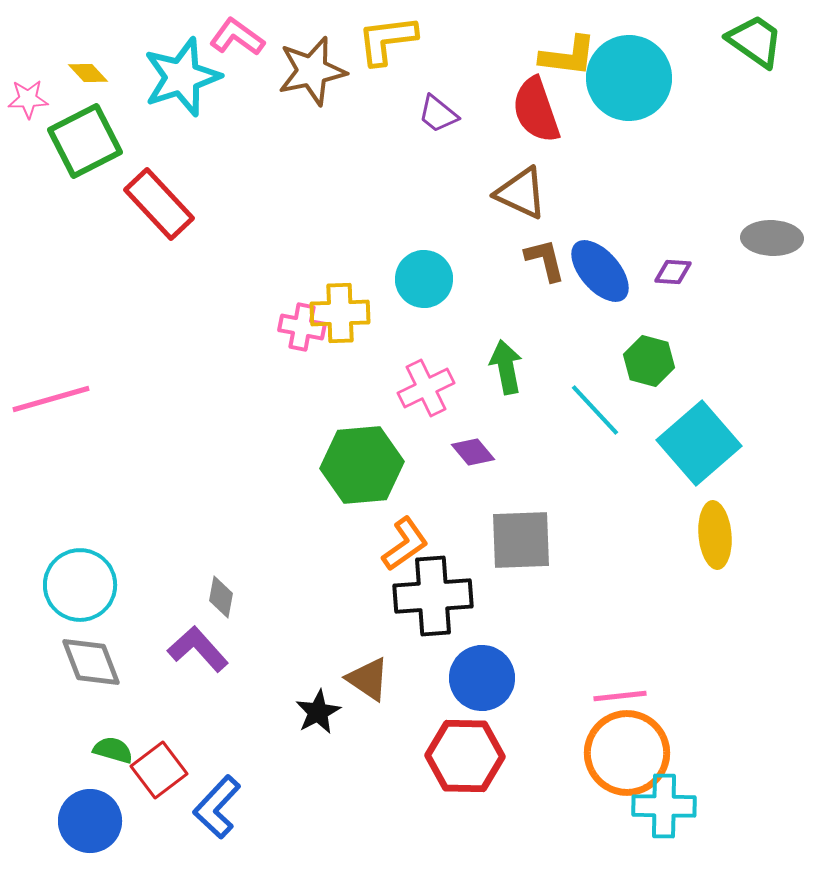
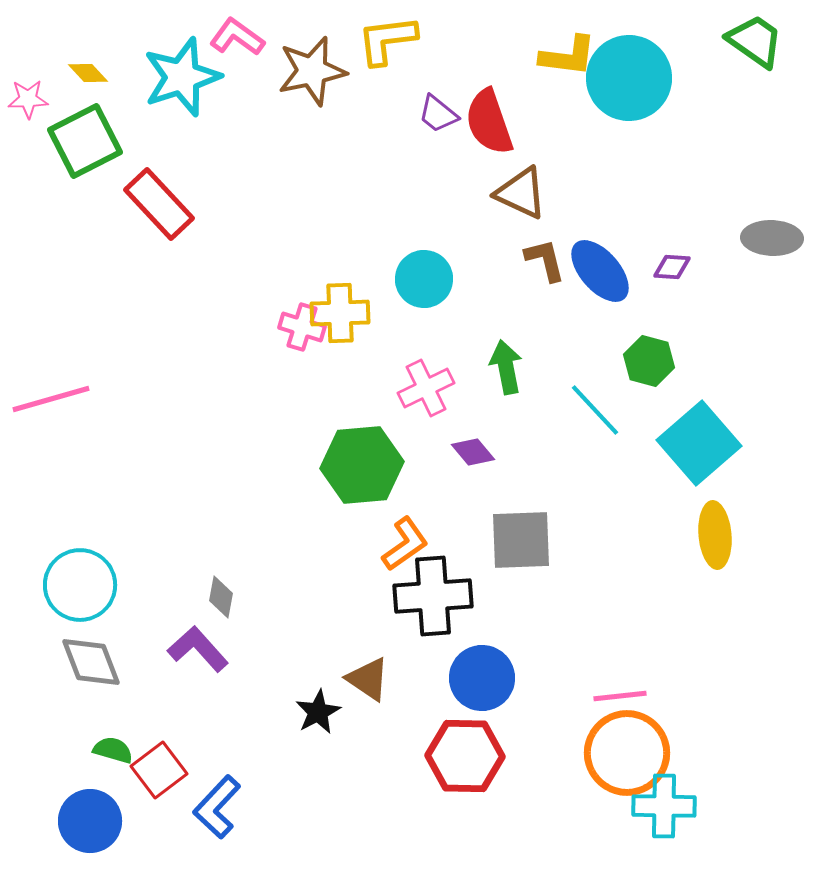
red semicircle at (536, 110): moved 47 px left, 12 px down
purple diamond at (673, 272): moved 1 px left, 5 px up
pink cross at (302, 327): rotated 6 degrees clockwise
